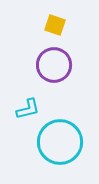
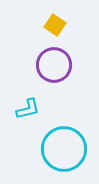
yellow square: rotated 15 degrees clockwise
cyan circle: moved 4 px right, 7 px down
